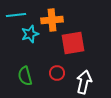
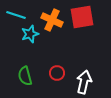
cyan line: rotated 24 degrees clockwise
orange cross: rotated 30 degrees clockwise
red square: moved 9 px right, 26 px up
